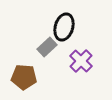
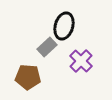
black ellipse: moved 1 px up
brown pentagon: moved 4 px right
